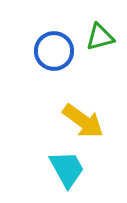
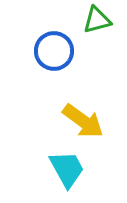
green triangle: moved 3 px left, 17 px up
